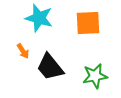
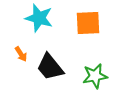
orange arrow: moved 2 px left, 3 px down
